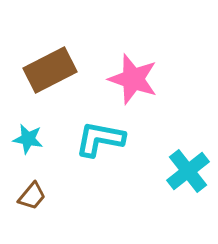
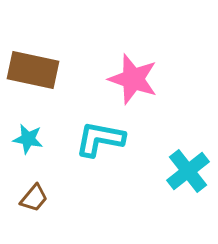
brown rectangle: moved 17 px left; rotated 39 degrees clockwise
brown trapezoid: moved 2 px right, 2 px down
